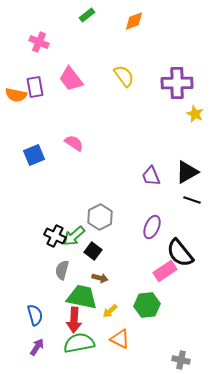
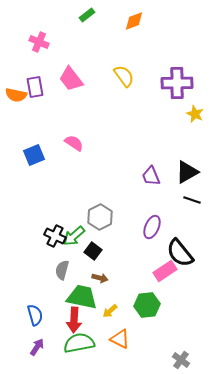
gray cross: rotated 24 degrees clockwise
